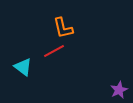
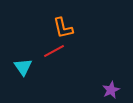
cyan triangle: rotated 18 degrees clockwise
purple star: moved 8 px left
